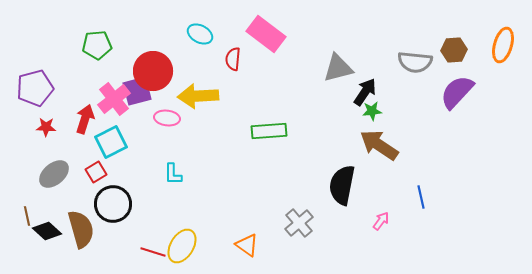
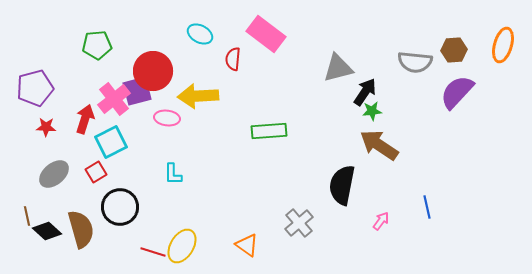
blue line: moved 6 px right, 10 px down
black circle: moved 7 px right, 3 px down
